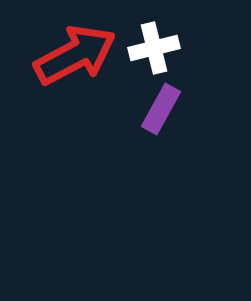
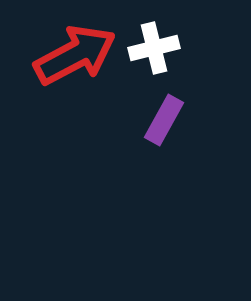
purple rectangle: moved 3 px right, 11 px down
